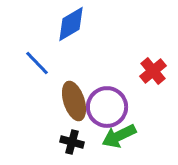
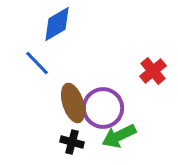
blue diamond: moved 14 px left
brown ellipse: moved 1 px left, 2 px down
purple circle: moved 4 px left, 1 px down
